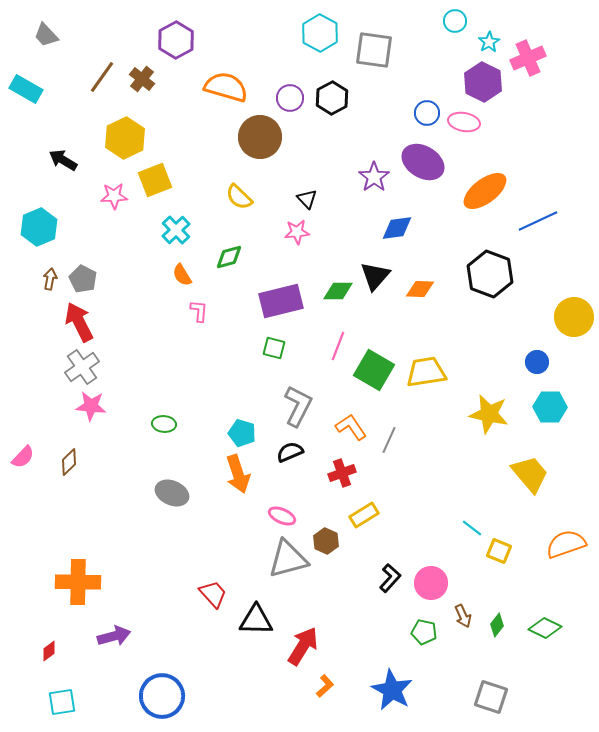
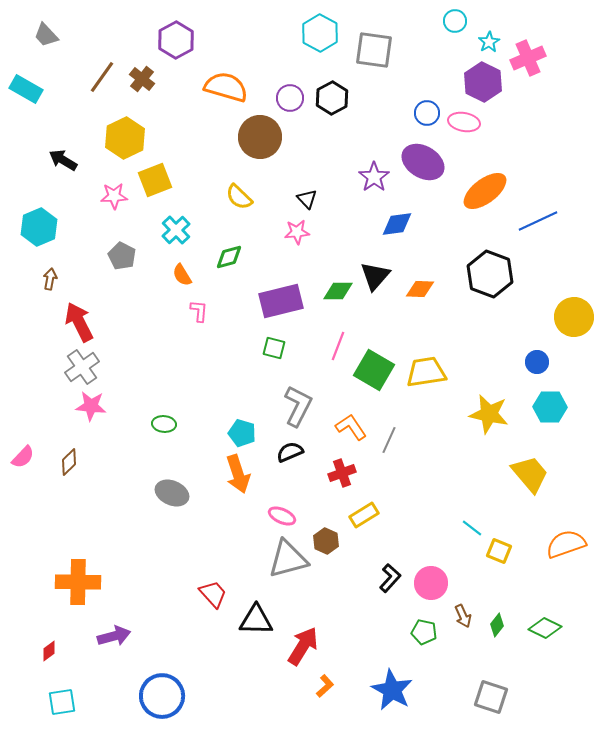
blue diamond at (397, 228): moved 4 px up
gray pentagon at (83, 279): moved 39 px right, 23 px up
